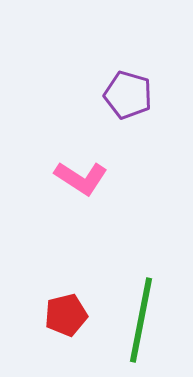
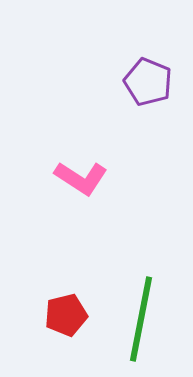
purple pentagon: moved 20 px right, 13 px up; rotated 6 degrees clockwise
green line: moved 1 px up
